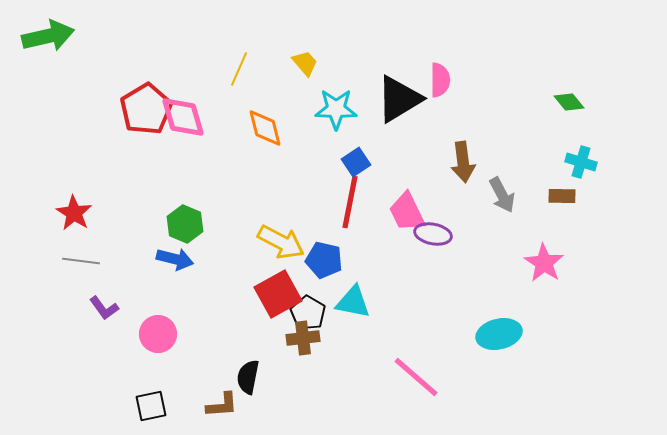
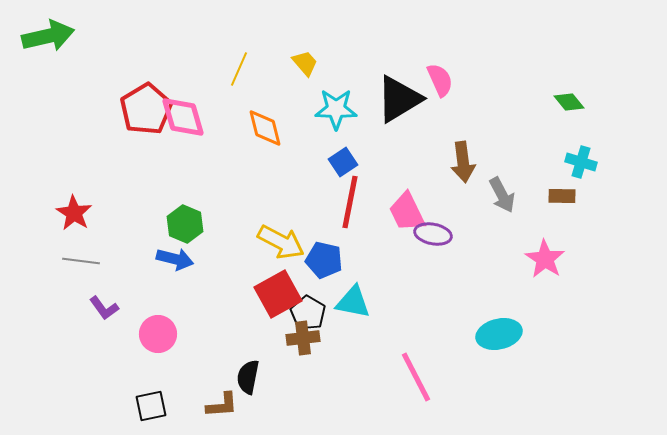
pink semicircle: rotated 24 degrees counterclockwise
blue square: moved 13 px left
pink star: moved 1 px right, 4 px up
pink line: rotated 22 degrees clockwise
